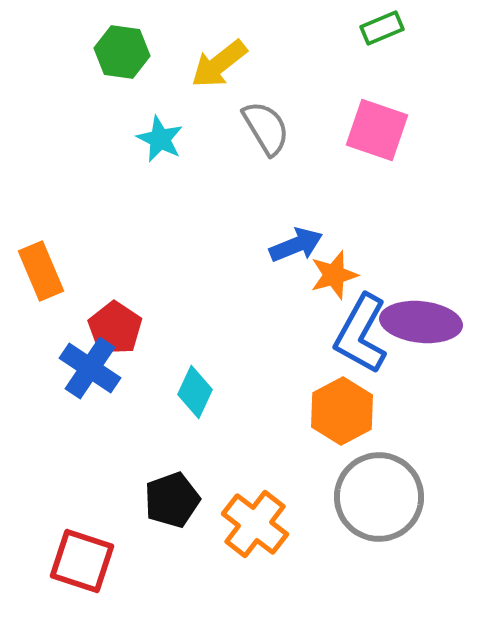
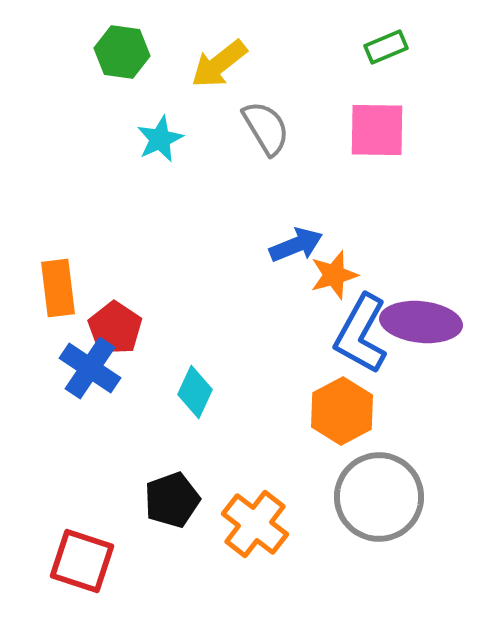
green rectangle: moved 4 px right, 19 px down
pink square: rotated 18 degrees counterclockwise
cyan star: rotated 21 degrees clockwise
orange rectangle: moved 17 px right, 17 px down; rotated 16 degrees clockwise
